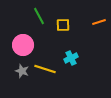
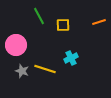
pink circle: moved 7 px left
